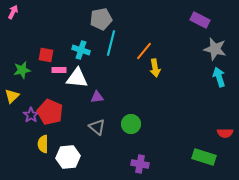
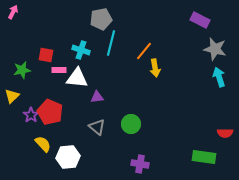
yellow semicircle: rotated 138 degrees clockwise
green rectangle: rotated 10 degrees counterclockwise
